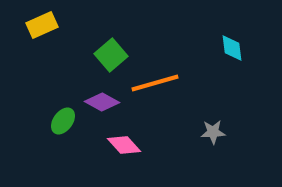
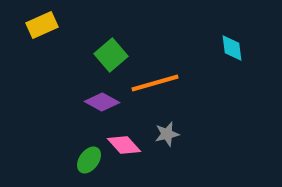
green ellipse: moved 26 px right, 39 px down
gray star: moved 46 px left, 2 px down; rotated 10 degrees counterclockwise
